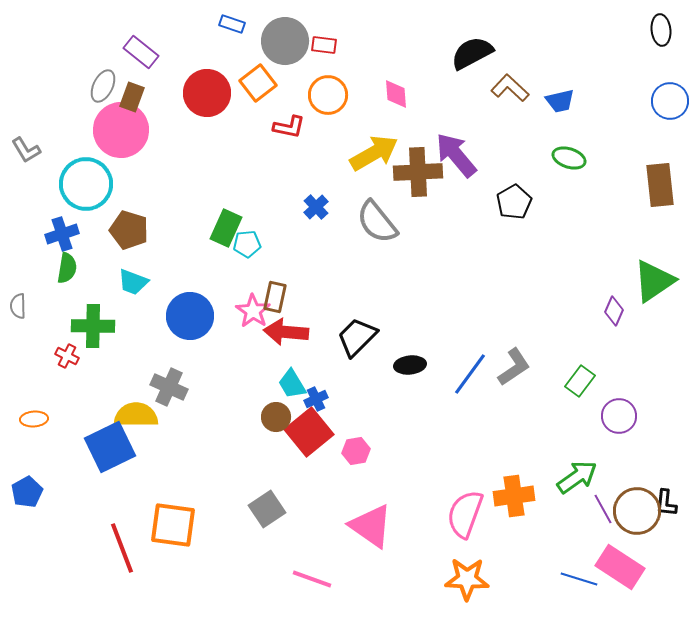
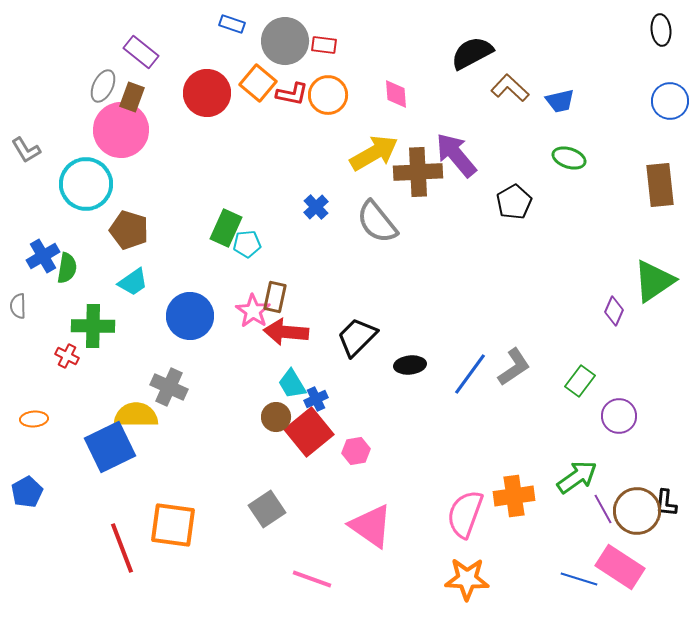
orange square at (258, 83): rotated 12 degrees counterclockwise
red L-shape at (289, 127): moved 3 px right, 33 px up
blue cross at (62, 234): moved 19 px left, 22 px down; rotated 12 degrees counterclockwise
cyan trapezoid at (133, 282): rotated 56 degrees counterclockwise
